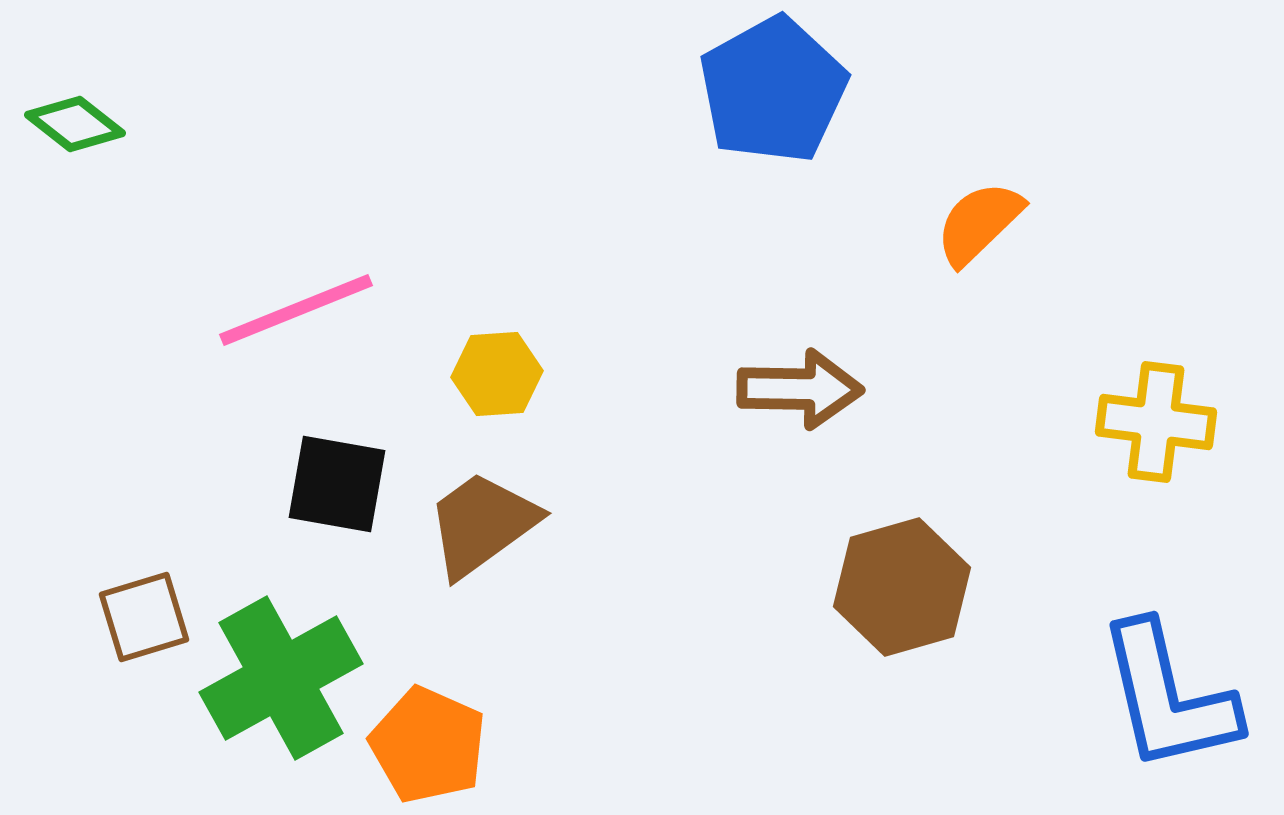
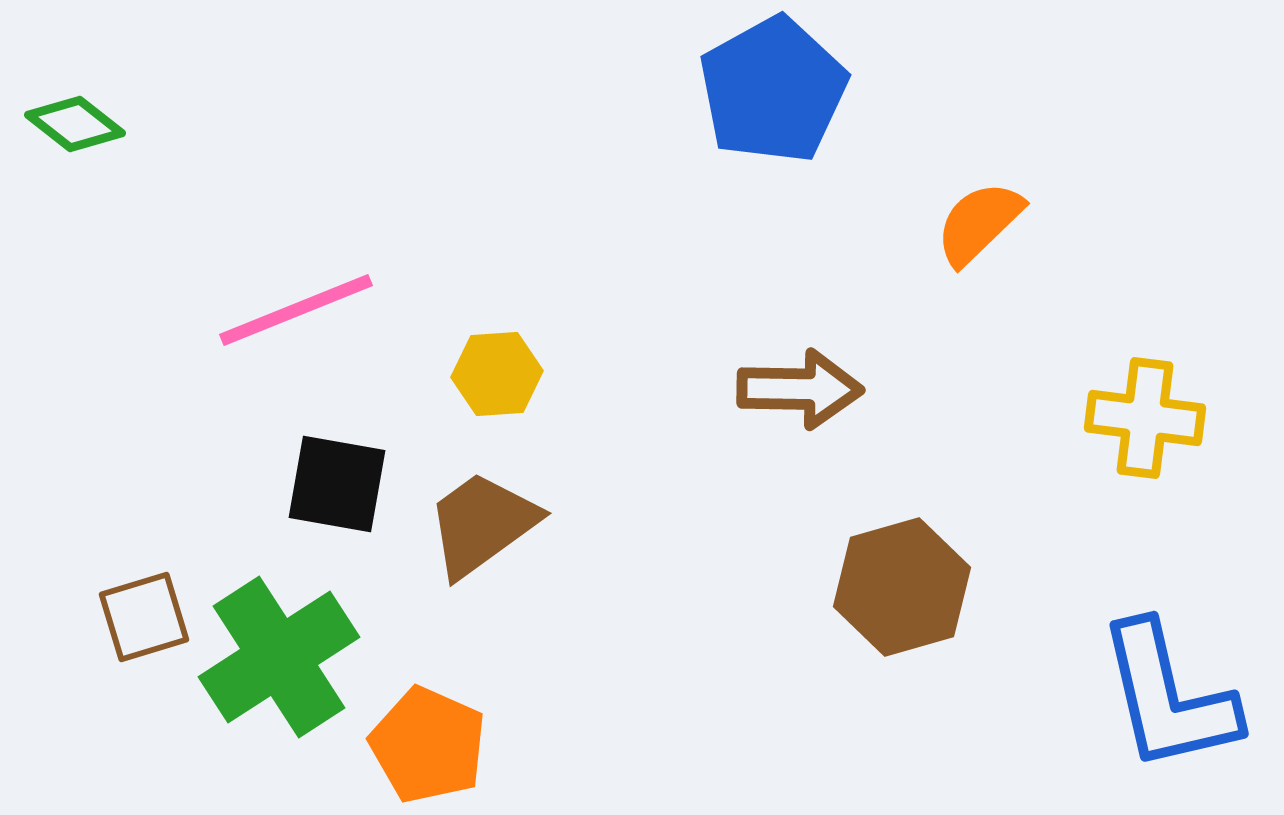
yellow cross: moved 11 px left, 4 px up
green cross: moved 2 px left, 21 px up; rotated 4 degrees counterclockwise
